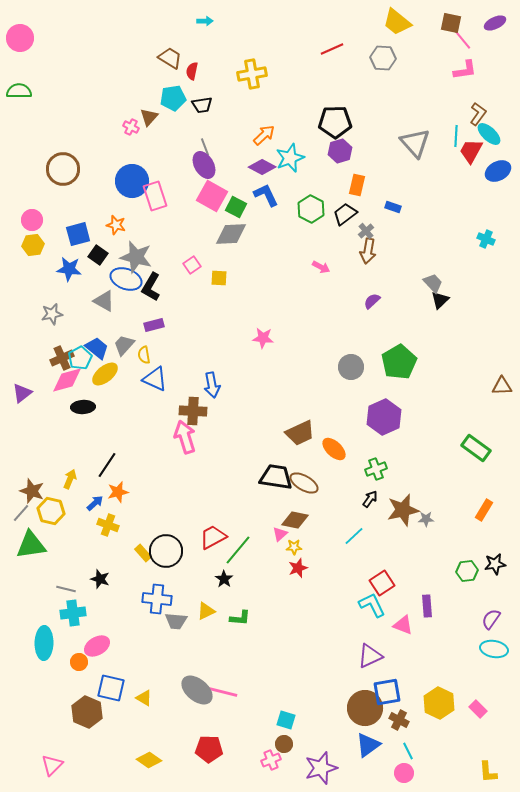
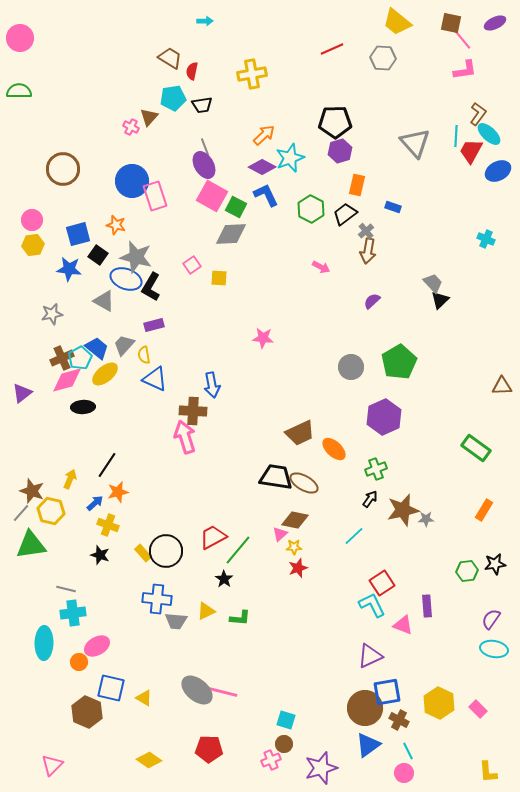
black star at (100, 579): moved 24 px up
